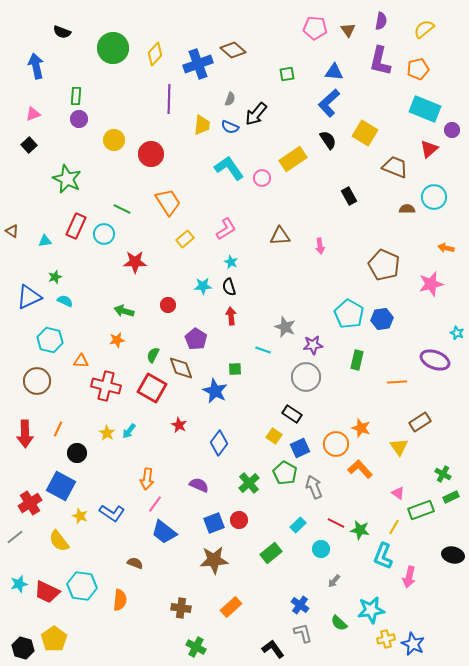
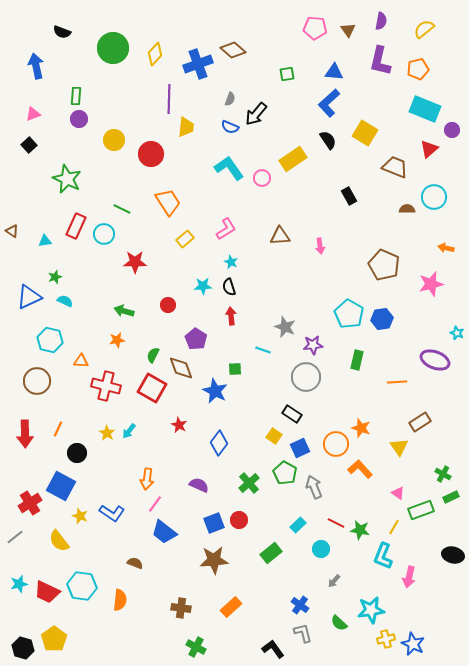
yellow trapezoid at (202, 125): moved 16 px left, 2 px down
